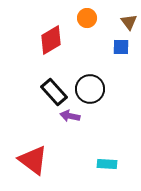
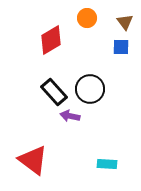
brown triangle: moved 4 px left
